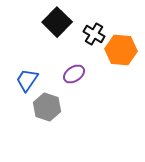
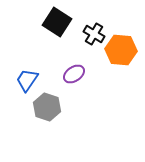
black square: rotated 12 degrees counterclockwise
